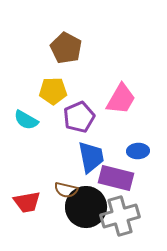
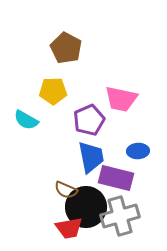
pink trapezoid: rotated 72 degrees clockwise
purple pentagon: moved 10 px right, 3 px down
brown semicircle: rotated 10 degrees clockwise
red trapezoid: moved 42 px right, 26 px down
